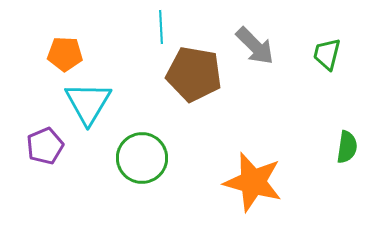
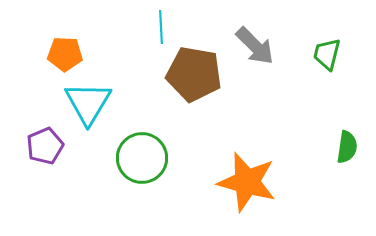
orange star: moved 6 px left
